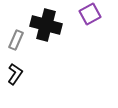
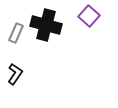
purple square: moved 1 px left, 2 px down; rotated 20 degrees counterclockwise
gray rectangle: moved 7 px up
